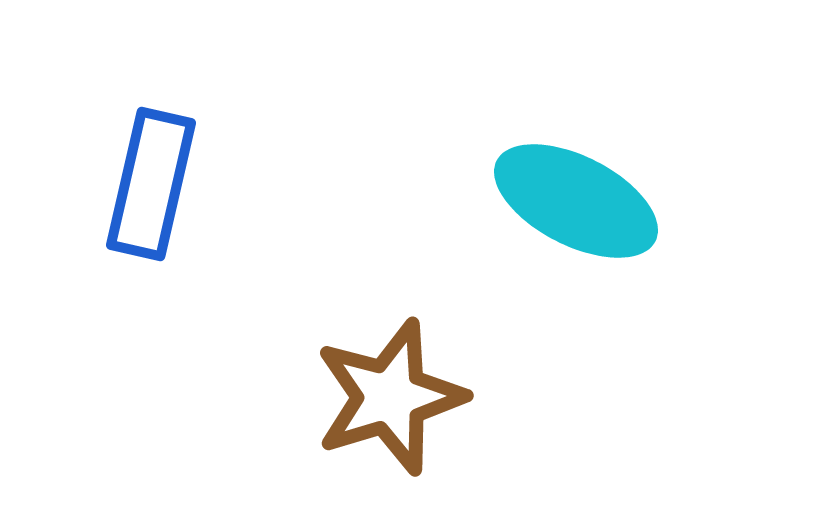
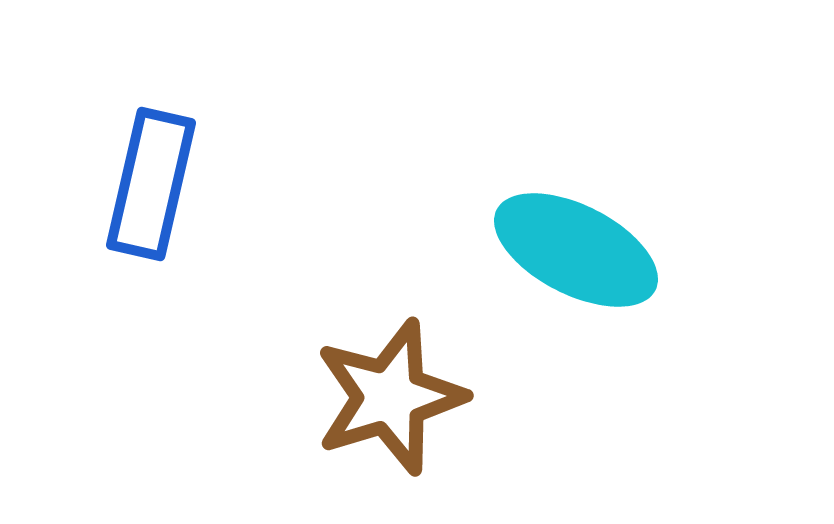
cyan ellipse: moved 49 px down
